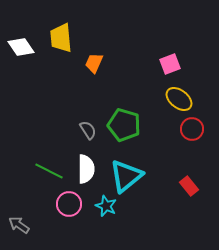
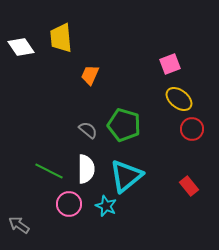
orange trapezoid: moved 4 px left, 12 px down
gray semicircle: rotated 18 degrees counterclockwise
